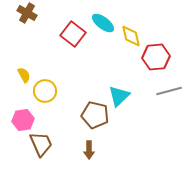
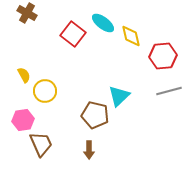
red hexagon: moved 7 px right, 1 px up
